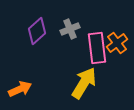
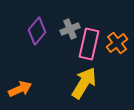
purple diamond: rotated 8 degrees counterclockwise
pink rectangle: moved 8 px left, 4 px up; rotated 20 degrees clockwise
